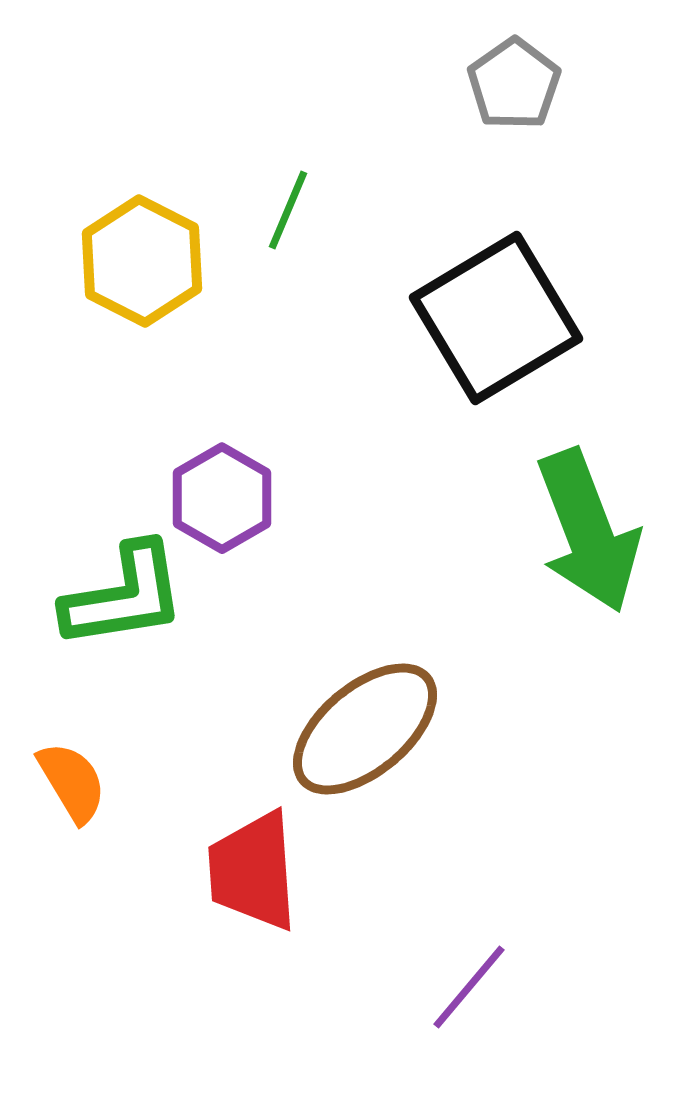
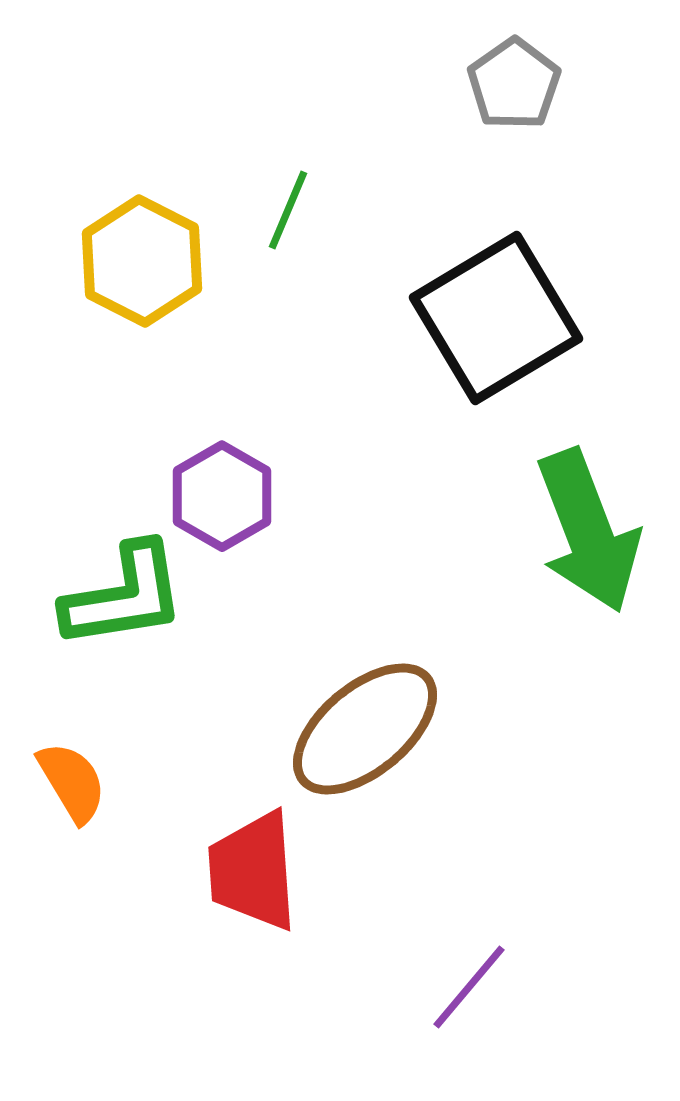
purple hexagon: moved 2 px up
